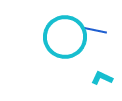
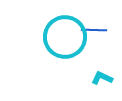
blue line: rotated 10 degrees counterclockwise
